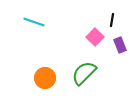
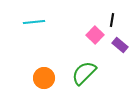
cyan line: rotated 25 degrees counterclockwise
pink square: moved 2 px up
purple rectangle: rotated 28 degrees counterclockwise
orange circle: moved 1 px left
